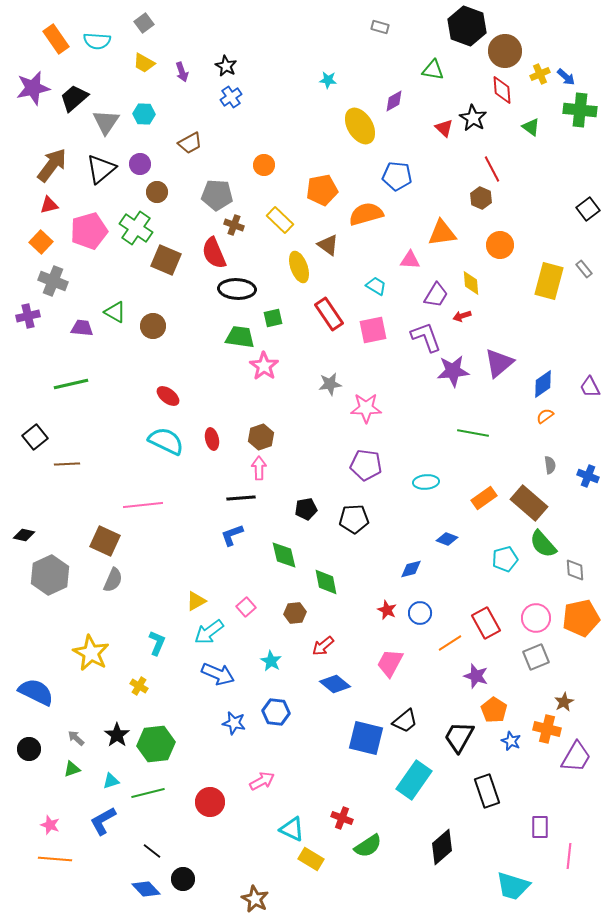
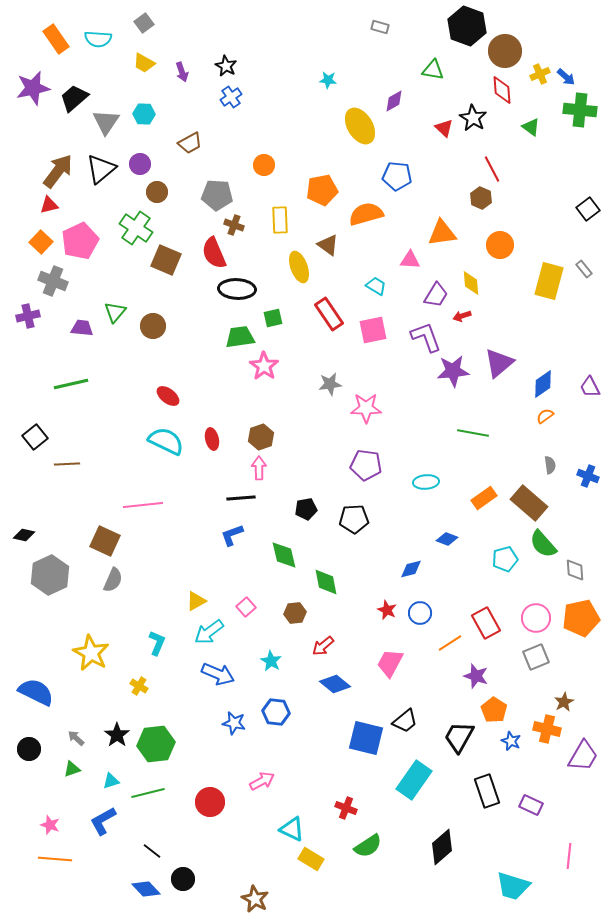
cyan semicircle at (97, 41): moved 1 px right, 2 px up
brown arrow at (52, 165): moved 6 px right, 6 px down
yellow rectangle at (280, 220): rotated 44 degrees clockwise
pink pentagon at (89, 231): moved 9 px left, 10 px down; rotated 9 degrees counterclockwise
green triangle at (115, 312): rotated 40 degrees clockwise
green trapezoid at (240, 337): rotated 16 degrees counterclockwise
purple trapezoid at (576, 757): moved 7 px right, 1 px up
red cross at (342, 818): moved 4 px right, 10 px up
purple rectangle at (540, 827): moved 9 px left, 22 px up; rotated 65 degrees counterclockwise
